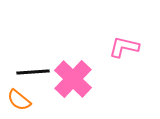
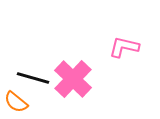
black line: moved 6 px down; rotated 20 degrees clockwise
orange semicircle: moved 3 px left, 2 px down
